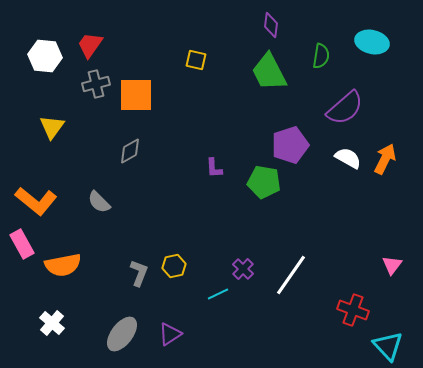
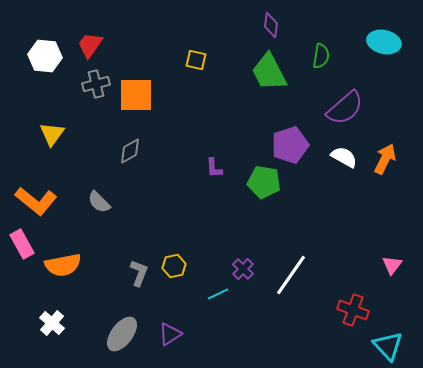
cyan ellipse: moved 12 px right
yellow triangle: moved 7 px down
white semicircle: moved 4 px left, 1 px up
